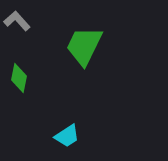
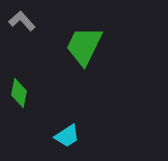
gray L-shape: moved 5 px right
green diamond: moved 15 px down
